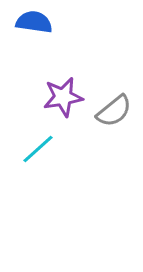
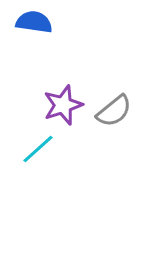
purple star: moved 8 px down; rotated 9 degrees counterclockwise
